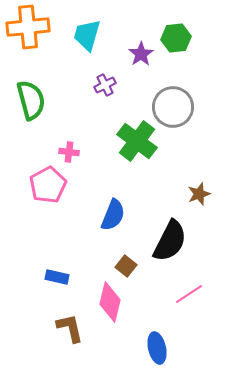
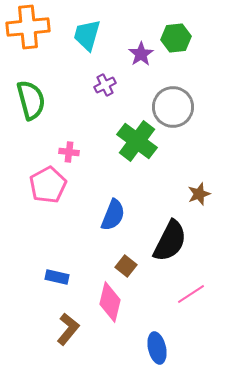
pink line: moved 2 px right
brown L-shape: moved 2 px left, 1 px down; rotated 52 degrees clockwise
